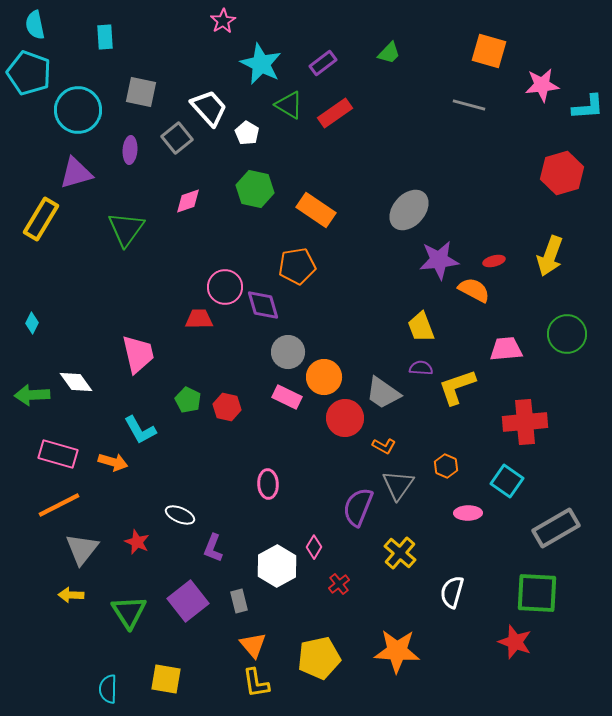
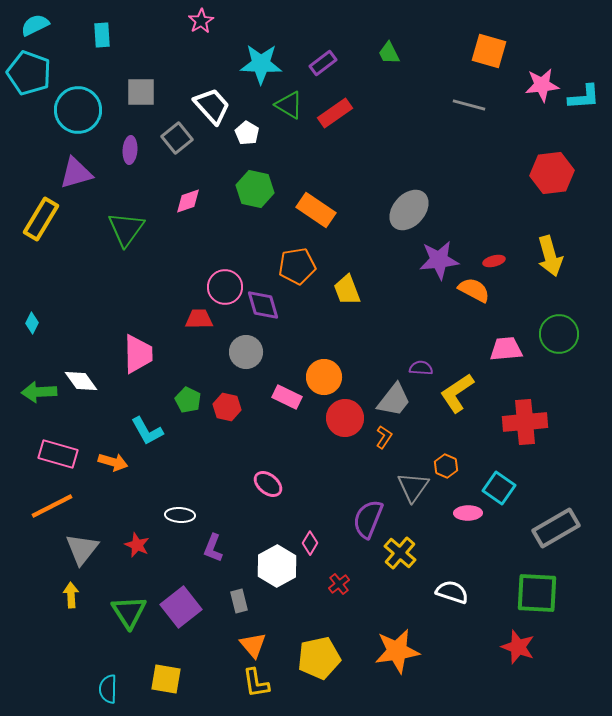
pink star at (223, 21): moved 22 px left
cyan semicircle at (35, 25): rotated 76 degrees clockwise
cyan rectangle at (105, 37): moved 3 px left, 2 px up
green trapezoid at (389, 53): rotated 110 degrees clockwise
cyan star at (261, 64): rotated 24 degrees counterclockwise
gray square at (141, 92): rotated 12 degrees counterclockwise
cyan L-shape at (588, 107): moved 4 px left, 10 px up
white trapezoid at (209, 108): moved 3 px right, 2 px up
red hexagon at (562, 173): moved 10 px left; rotated 9 degrees clockwise
yellow arrow at (550, 256): rotated 36 degrees counterclockwise
yellow trapezoid at (421, 327): moved 74 px left, 37 px up
green circle at (567, 334): moved 8 px left
gray circle at (288, 352): moved 42 px left
pink trapezoid at (138, 354): rotated 12 degrees clockwise
white diamond at (76, 382): moved 5 px right, 1 px up
yellow L-shape at (457, 387): moved 6 px down; rotated 15 degrees counterclockwise
gray trapezoid at (383, 393): moved 11 px right, 7 px down; rotated 87 degrees counterclockwise
green arrow at (32, 395): moved 7 px right, 3 px up
cyan L-shape at (140, 430): moved 7 px right, 1 px down
orange L-shape at (384, 446): moved 9 px up; rotated 85 degrees counterclockwise
cyan square at (507, 481): moved 8 px left, 7 px down
pink ellipse at (268, 484): rotated 48 degrees counterclockwise
gray triangle at (398, 485): moved 15 px right, 2 px down
orange line at (59, 505): moved 7 px left, 1 px down
purple semicircle at (358, 507): moved 10 px right, 12 px down
white ellipse at (180, 515): rotated 20 degrees counterclockwise
red star at (137, 542): moved 3 px down
pink diamond at (314, 547): moved 4 px left, 4 px up
white semicircle at (452, 592): rotated 92 degrees clockwise
yellow arrow at (71, 595): rotated 85 degrees clockwise
purple square at (188, 601): moved 7 px left, 6 px down
red star at (515, 642): moved 3 px right, 5 px down
orange star at (397, 651): rotated 12 degrees counterclockwise
